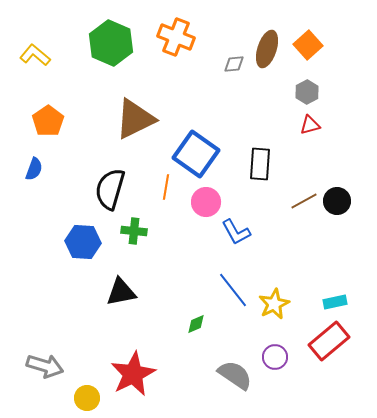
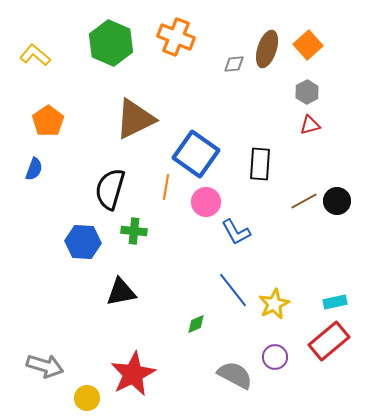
gray semicircle: rotated 6 degrees counterclockwise
